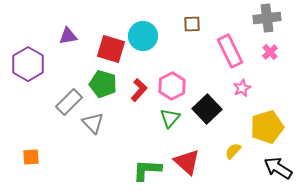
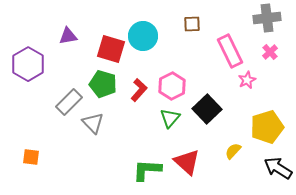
pink star: moved 5 px right, 8 px up
orange square: rotated 12 degrees clockwise
